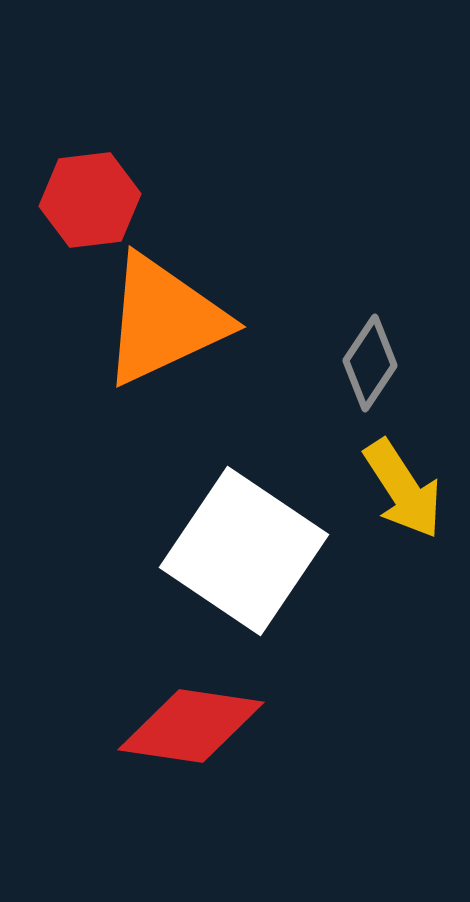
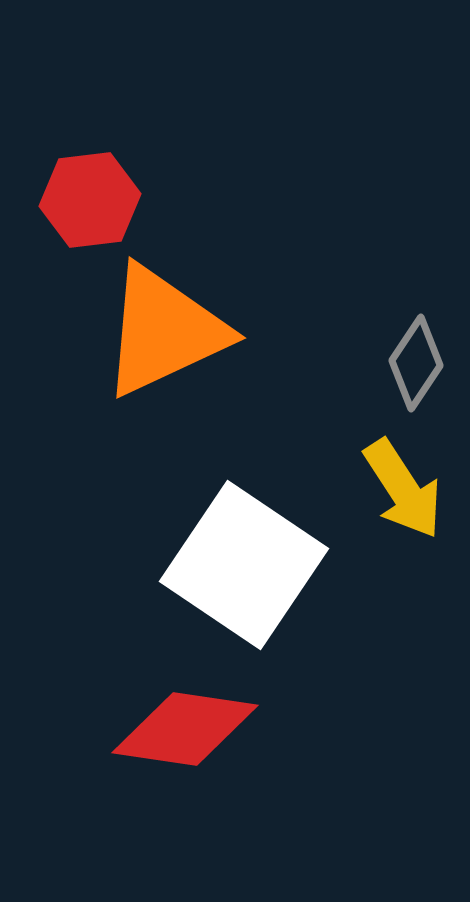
orange triangle: moved 11 px down
gray diamond: moved 46 px right
white square: moved 14 px down
red diamond: moved 6 px left, 3 px down
